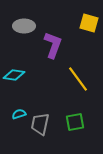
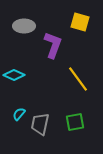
yellow square: moved 9 px left, 1 px up
cyan diamond: rotated 15 degrees clockwise
cyan semicircle: rotated 32 degrees counterclockwise
